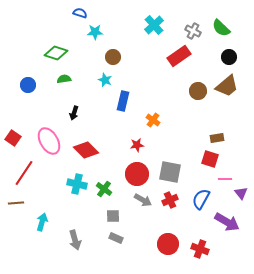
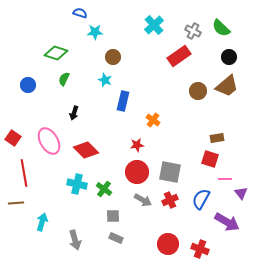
green semicircle at (64, 79): rotated 56 degrees counterclockwise
red line at (24, 173): rotated 44 degrees counterclockwise
red circle at (137, 174): moved 2 px up
